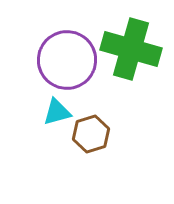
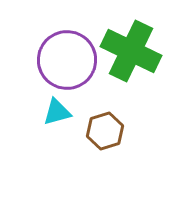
green cross: moved 2 px down; rotated 10 degrees clockwise
brown hexagon: moved 14 px right, 3 px up
